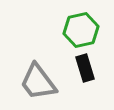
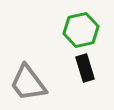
gray trapezoid: moved 10 px left, 1 px down
